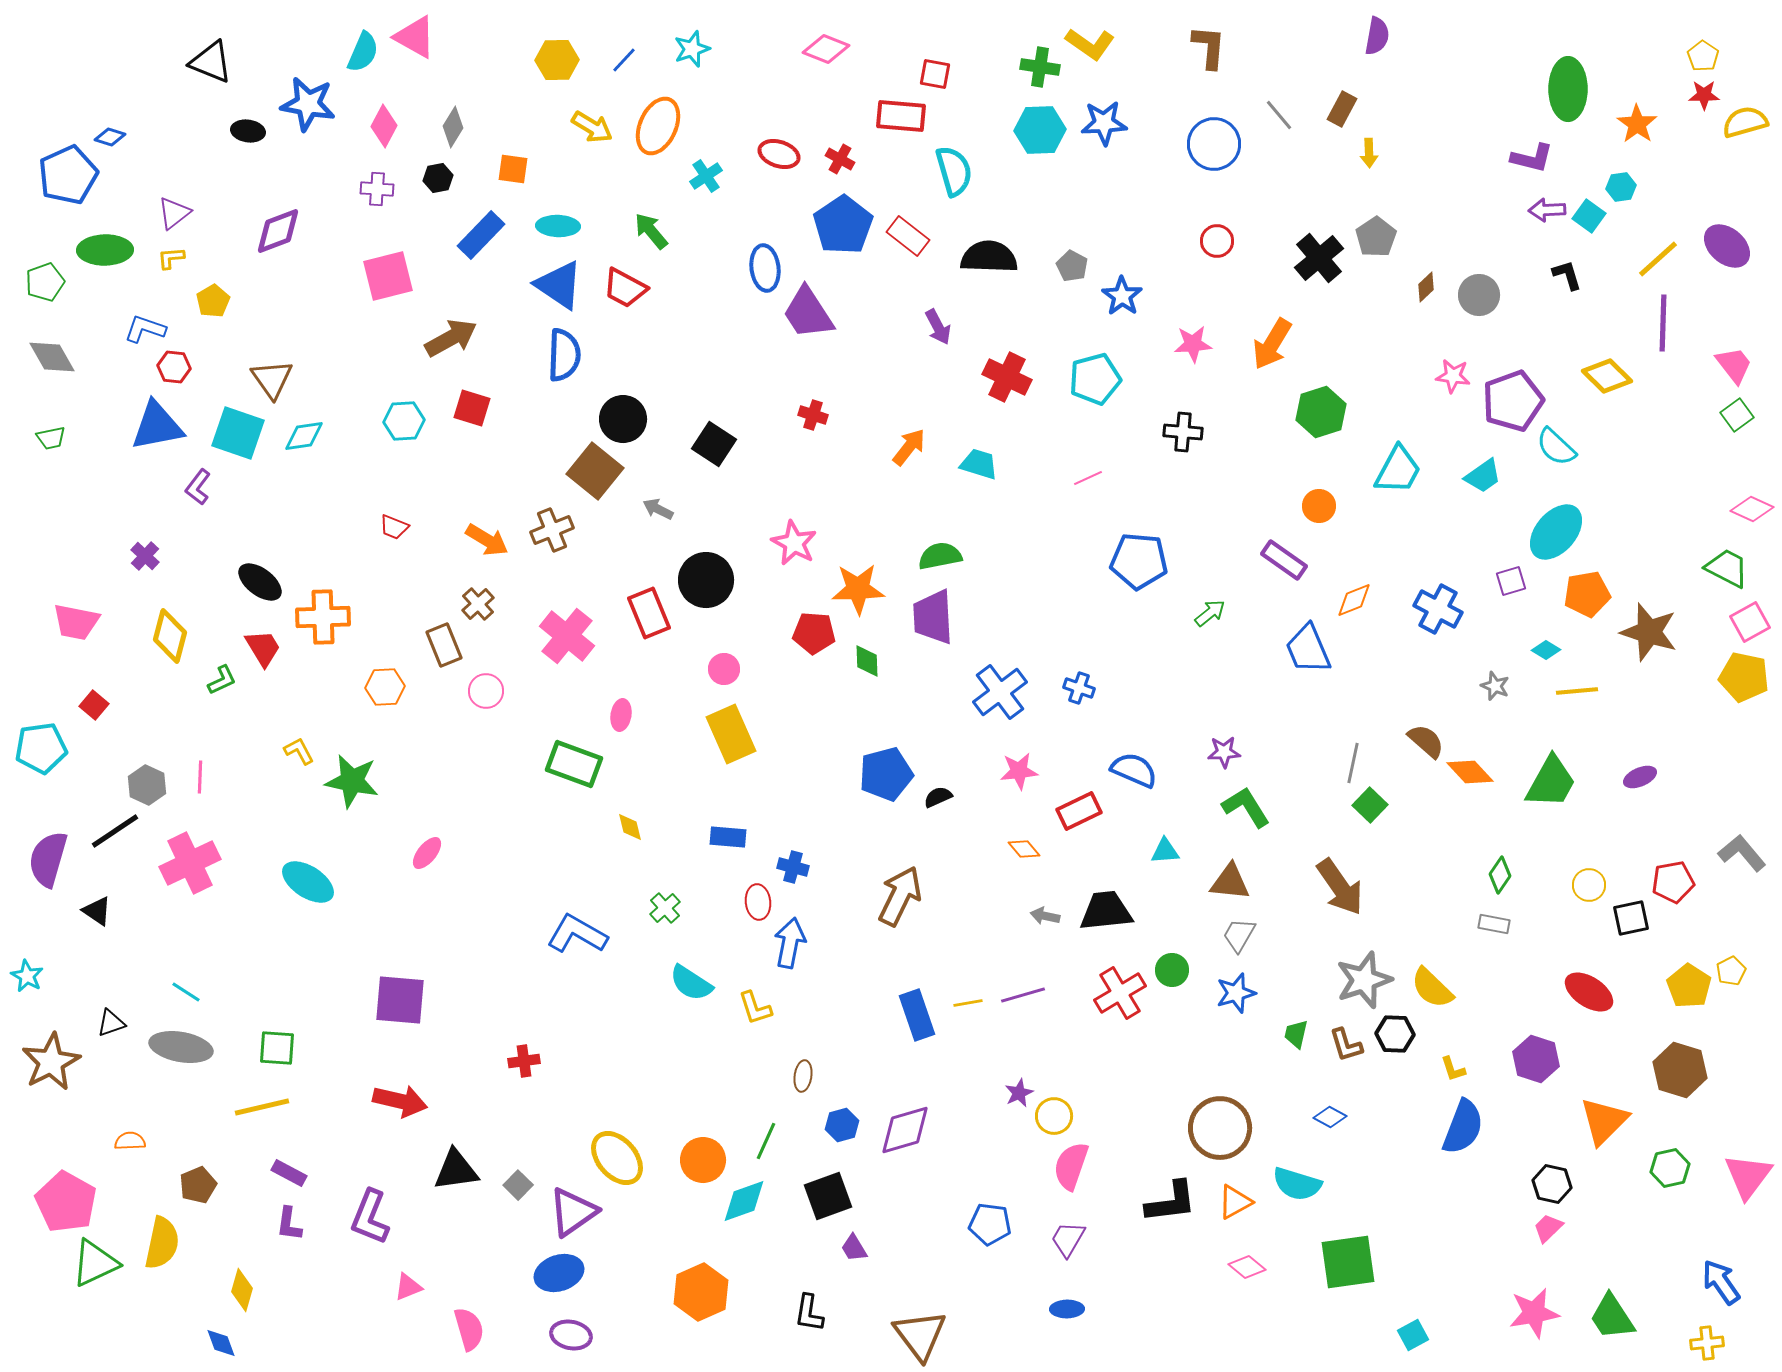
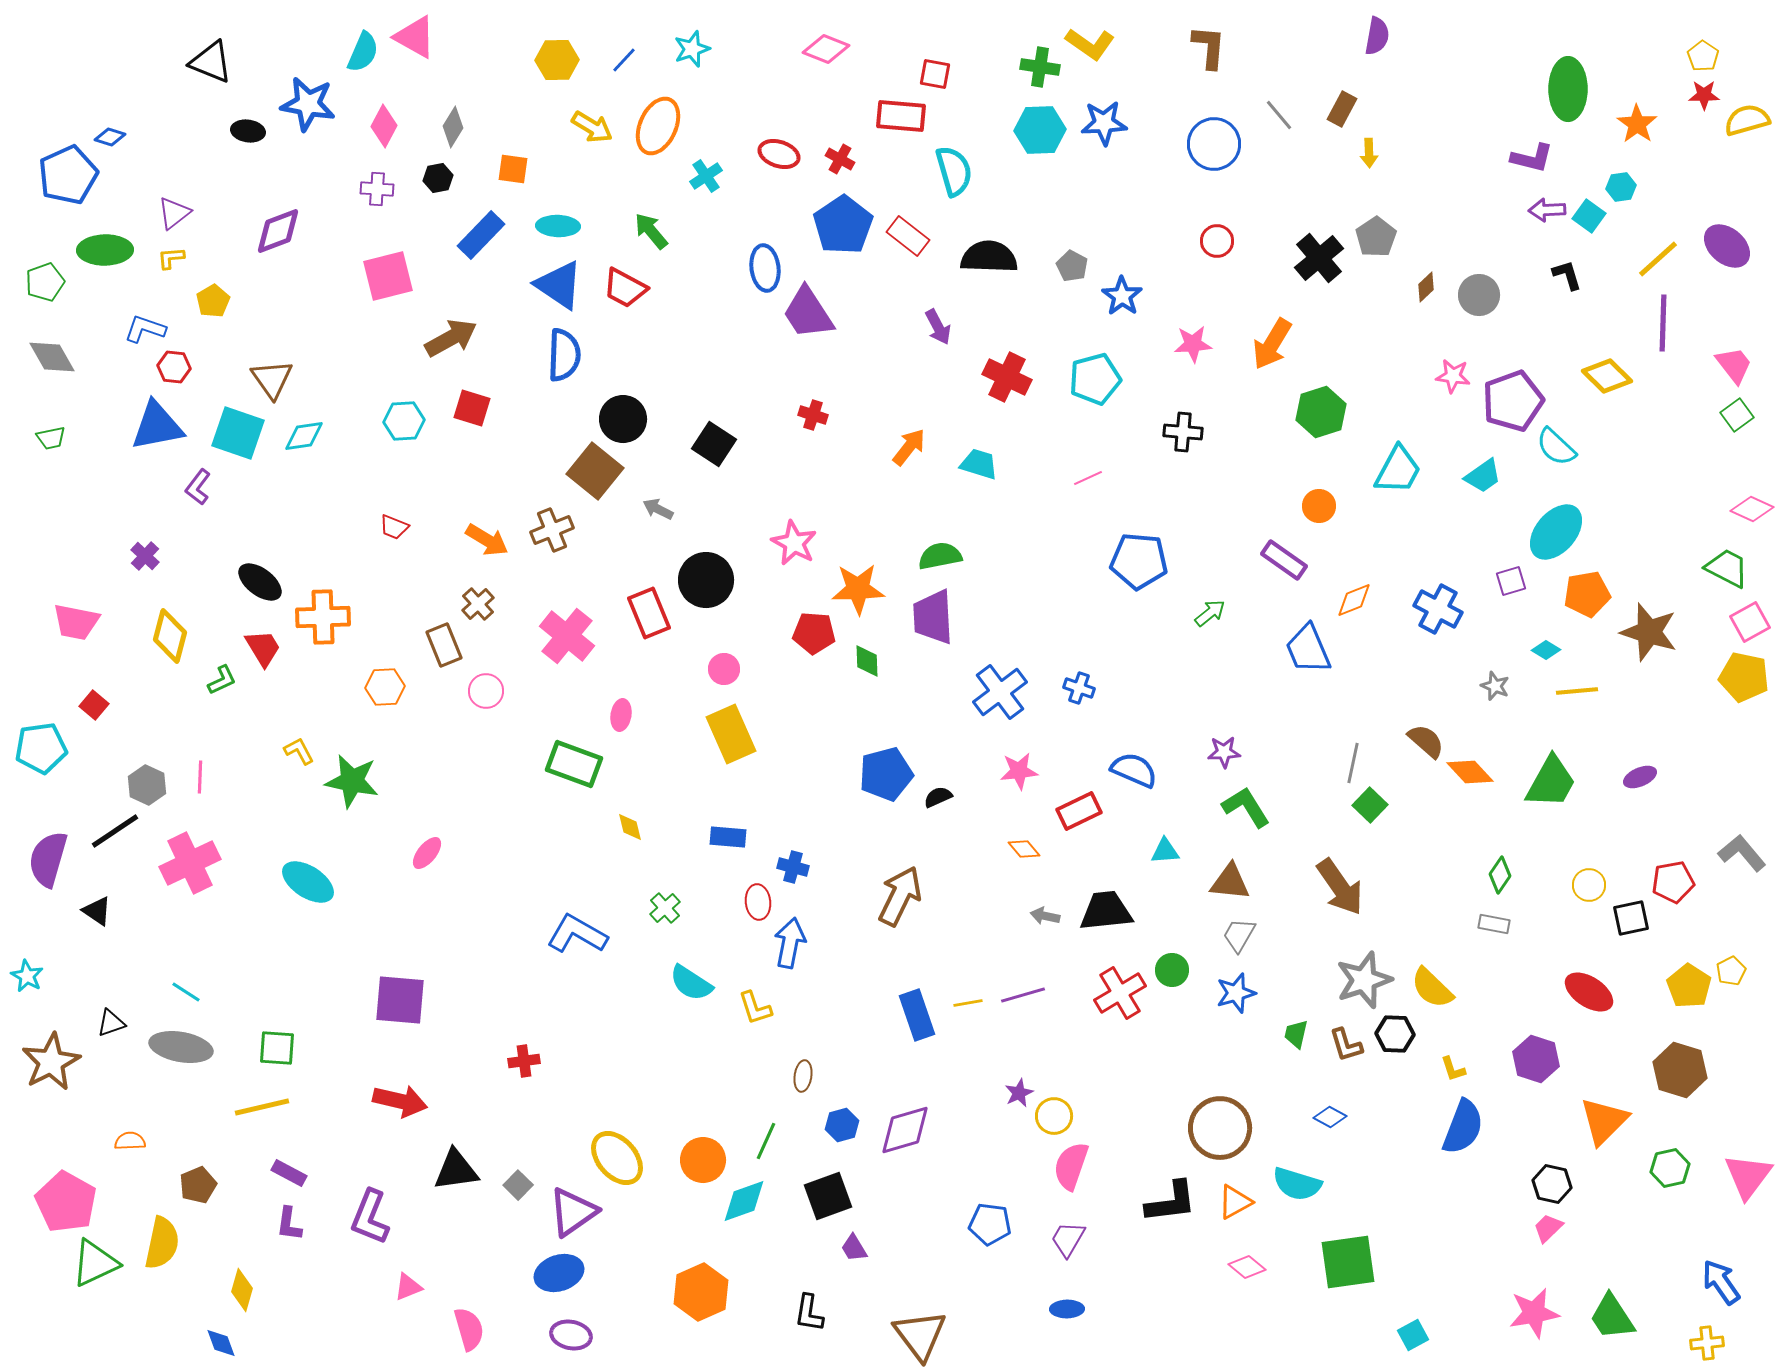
yellow semicircle at (1745, 122): moved 2 px right, 2 px up
